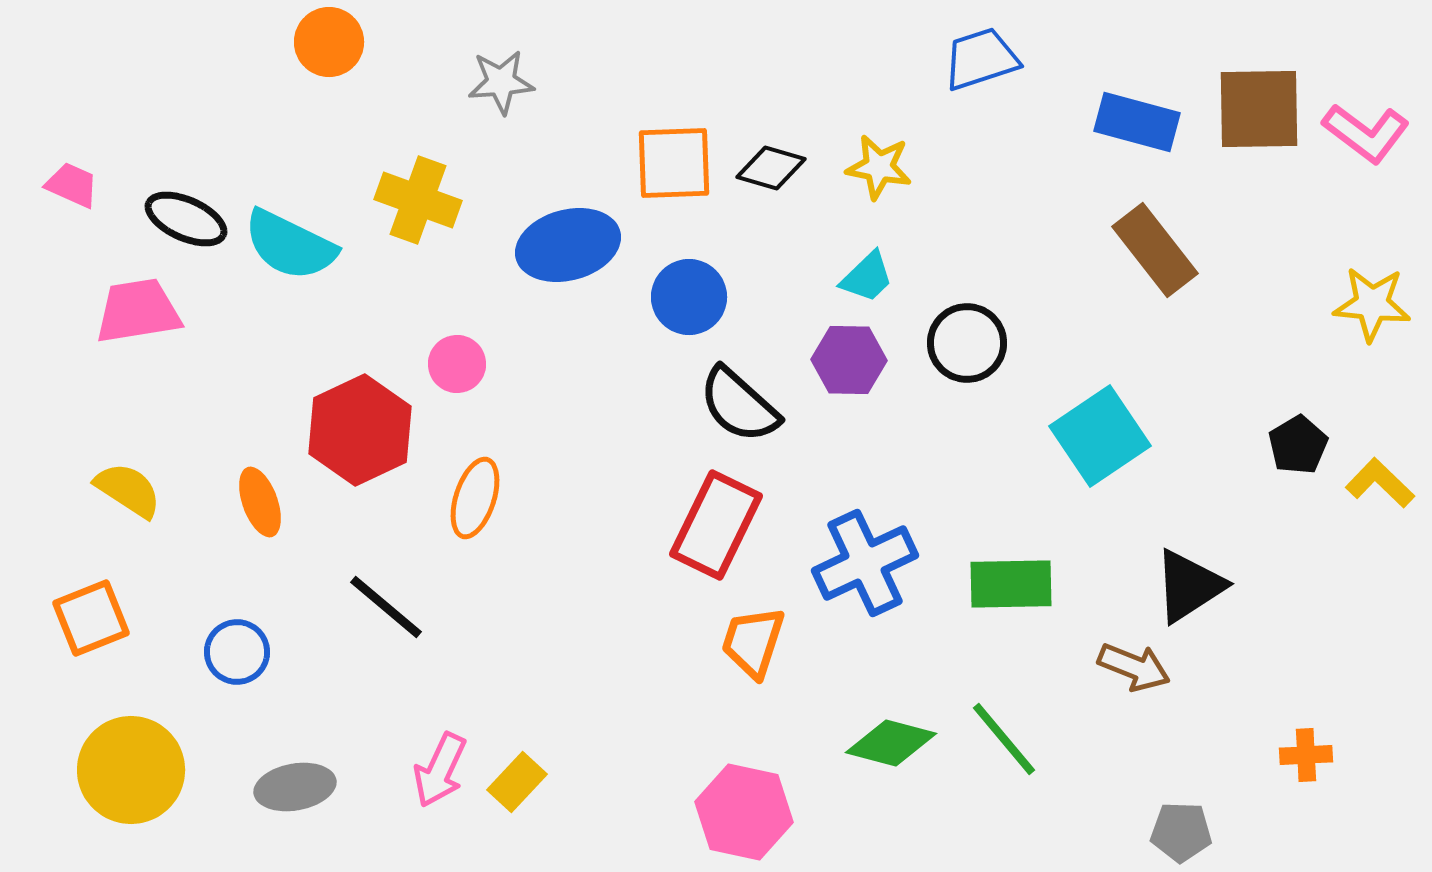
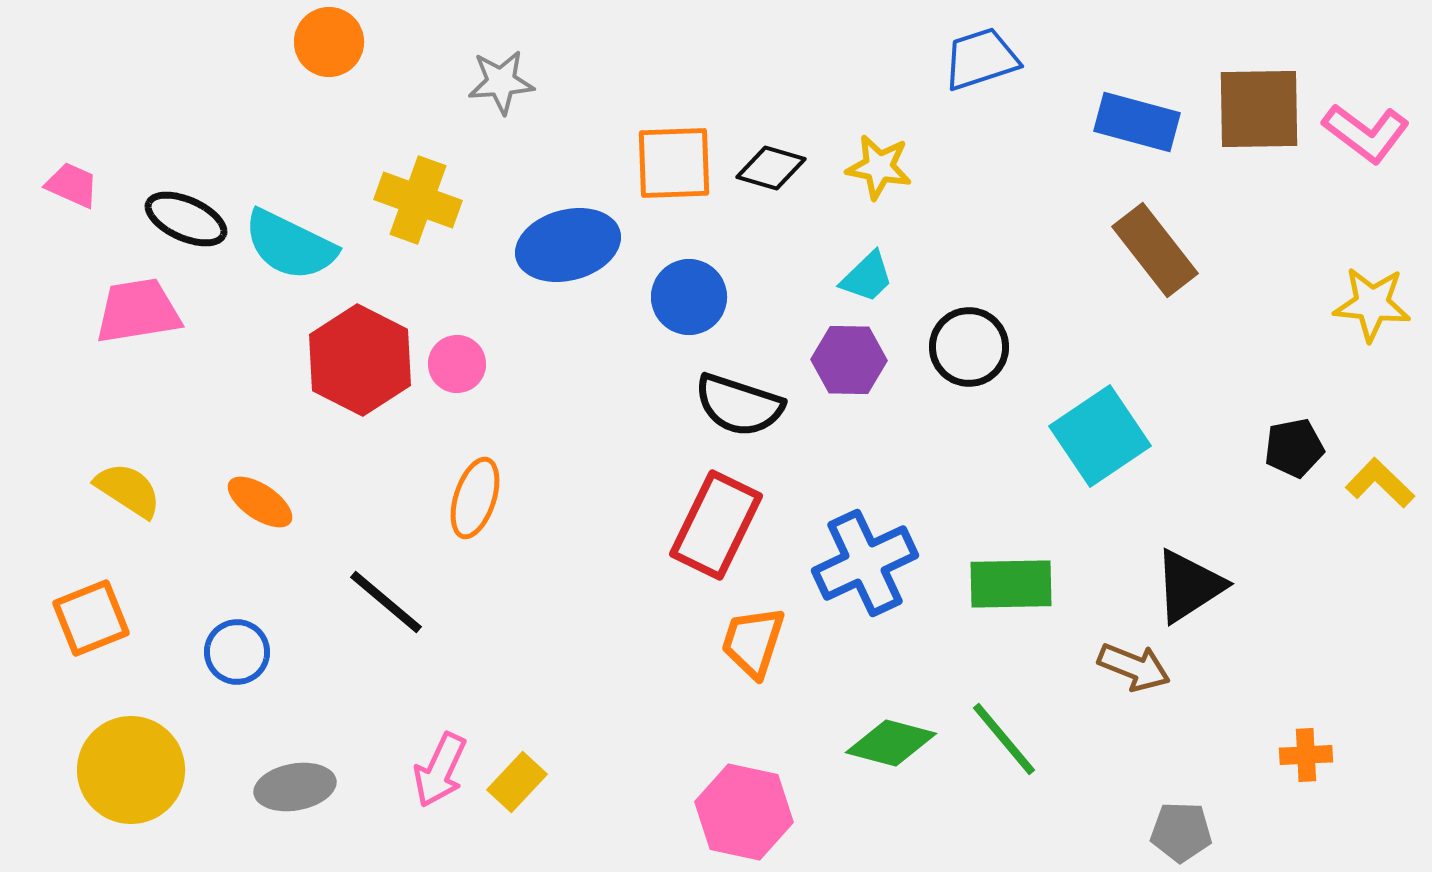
black circle at (967, 343): moved 2 px right, 4 px down
black semicircle at (739, 405): rotated 24 degrees counterclockwise
red hexagon at (360, 430): moved 70 px up; rotated 8 degrees counterclockwise
black pentagon at (1298, 445): moved 4 px left, 3 px down; rotated 20 degrees clockwise
orange ellipse at (260, 502): rotated 36 degrees counterclockwise
black line at (386, 607): moved 5 px up
